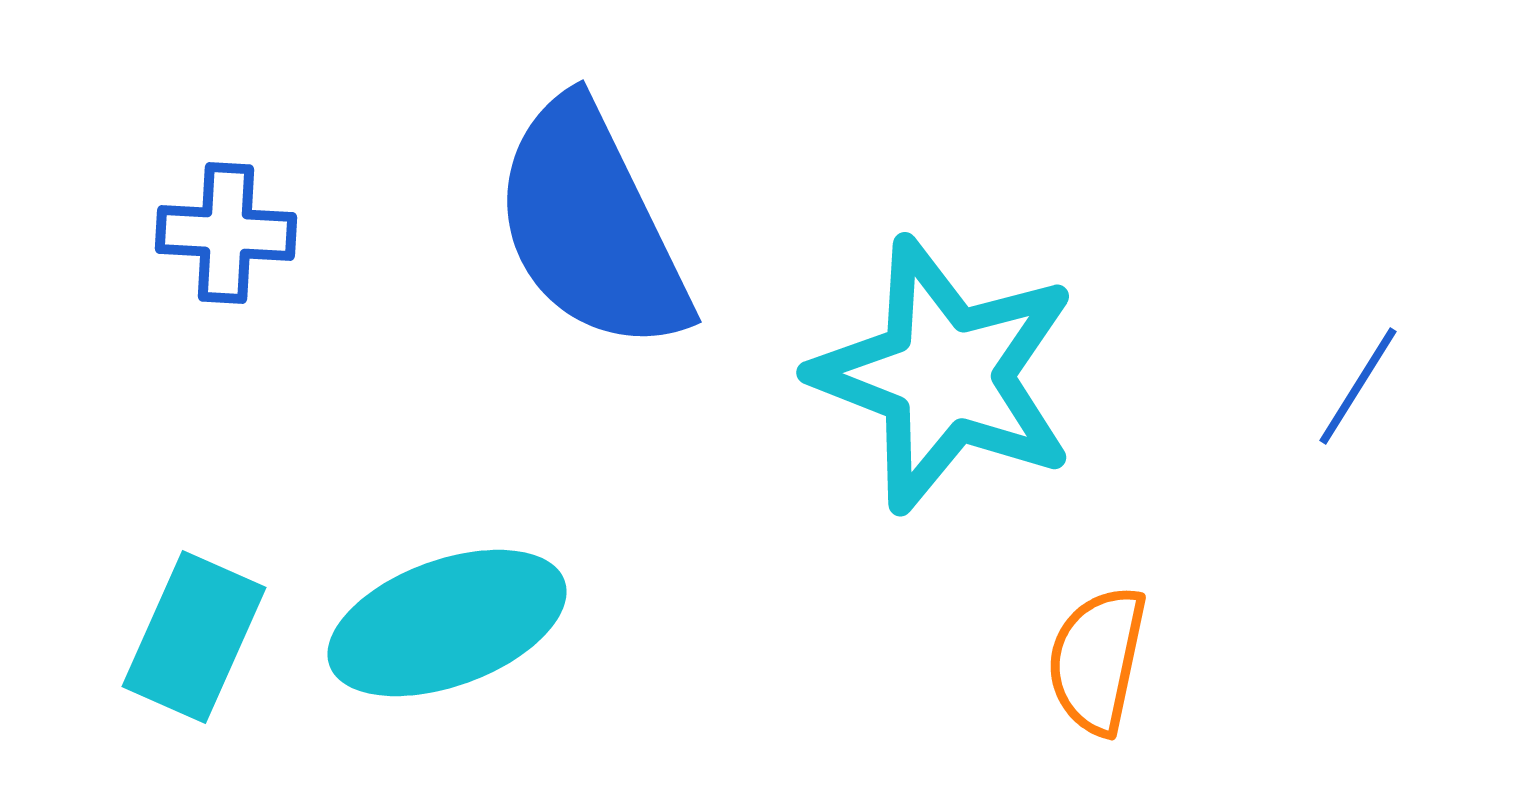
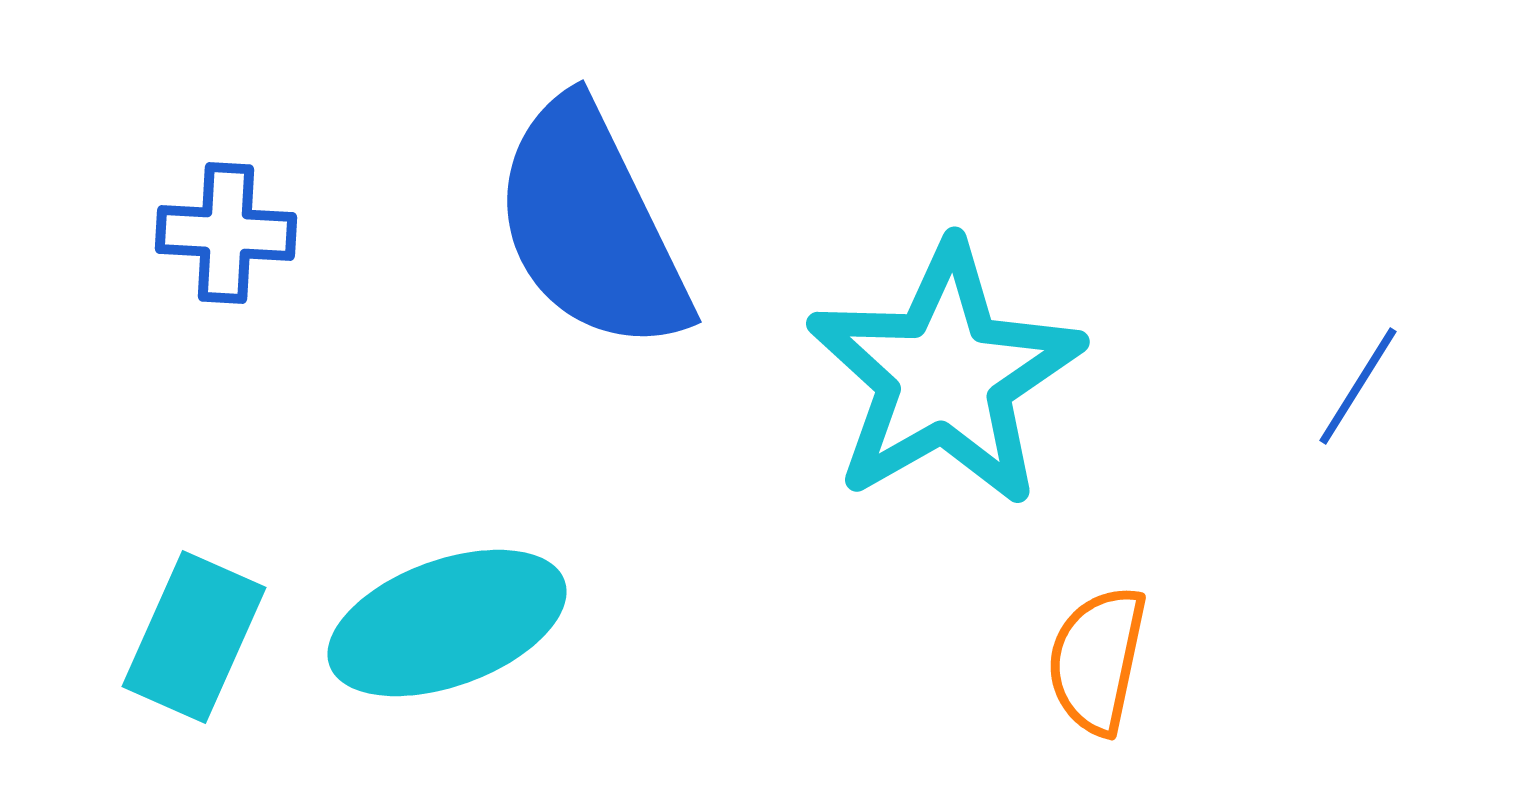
cyan star: rotated 21 degrees clockwise
